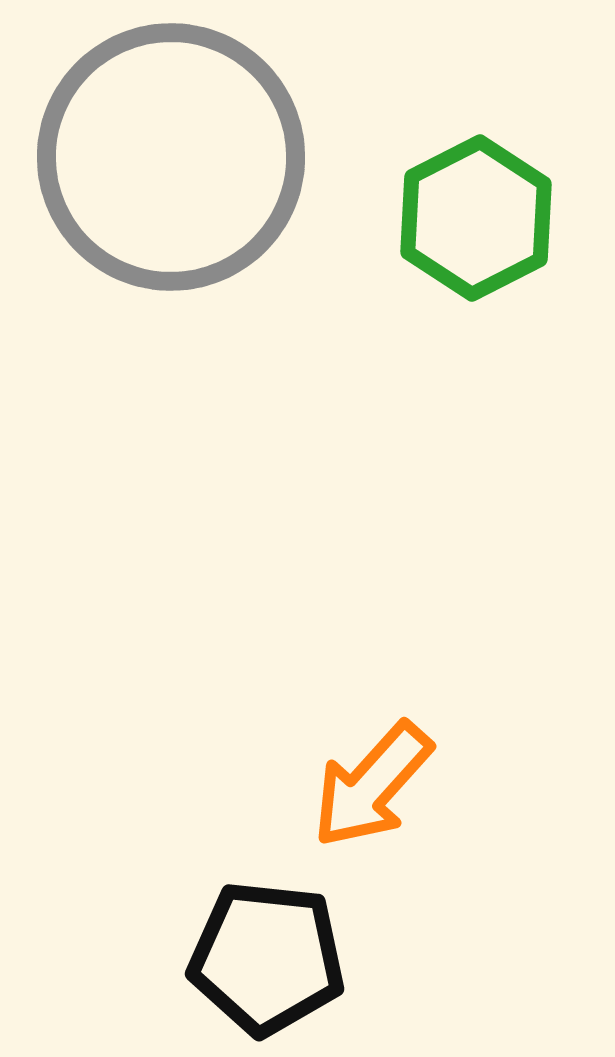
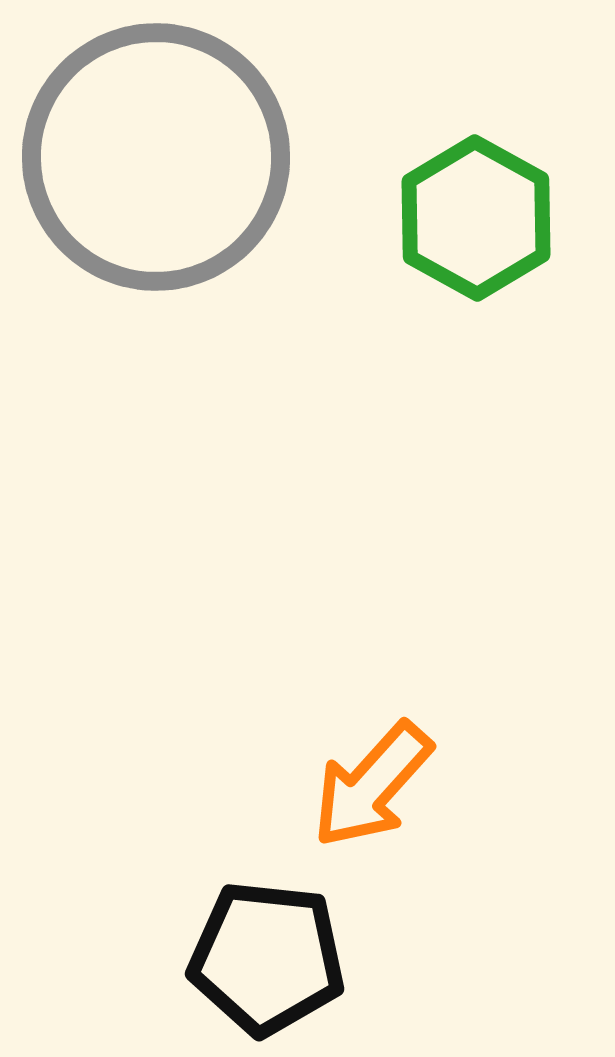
gray circle: moved 15 px left
green hexagon: rotated 4 degrees counterclockwise
